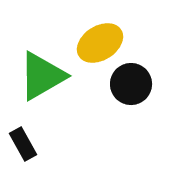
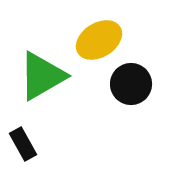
yellow ellipse: moved 1 px left, 3 px up
